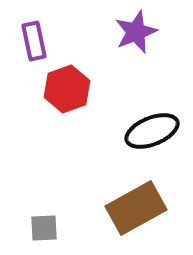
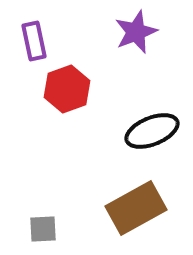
gray square: moved 1 px left, 1 px down
